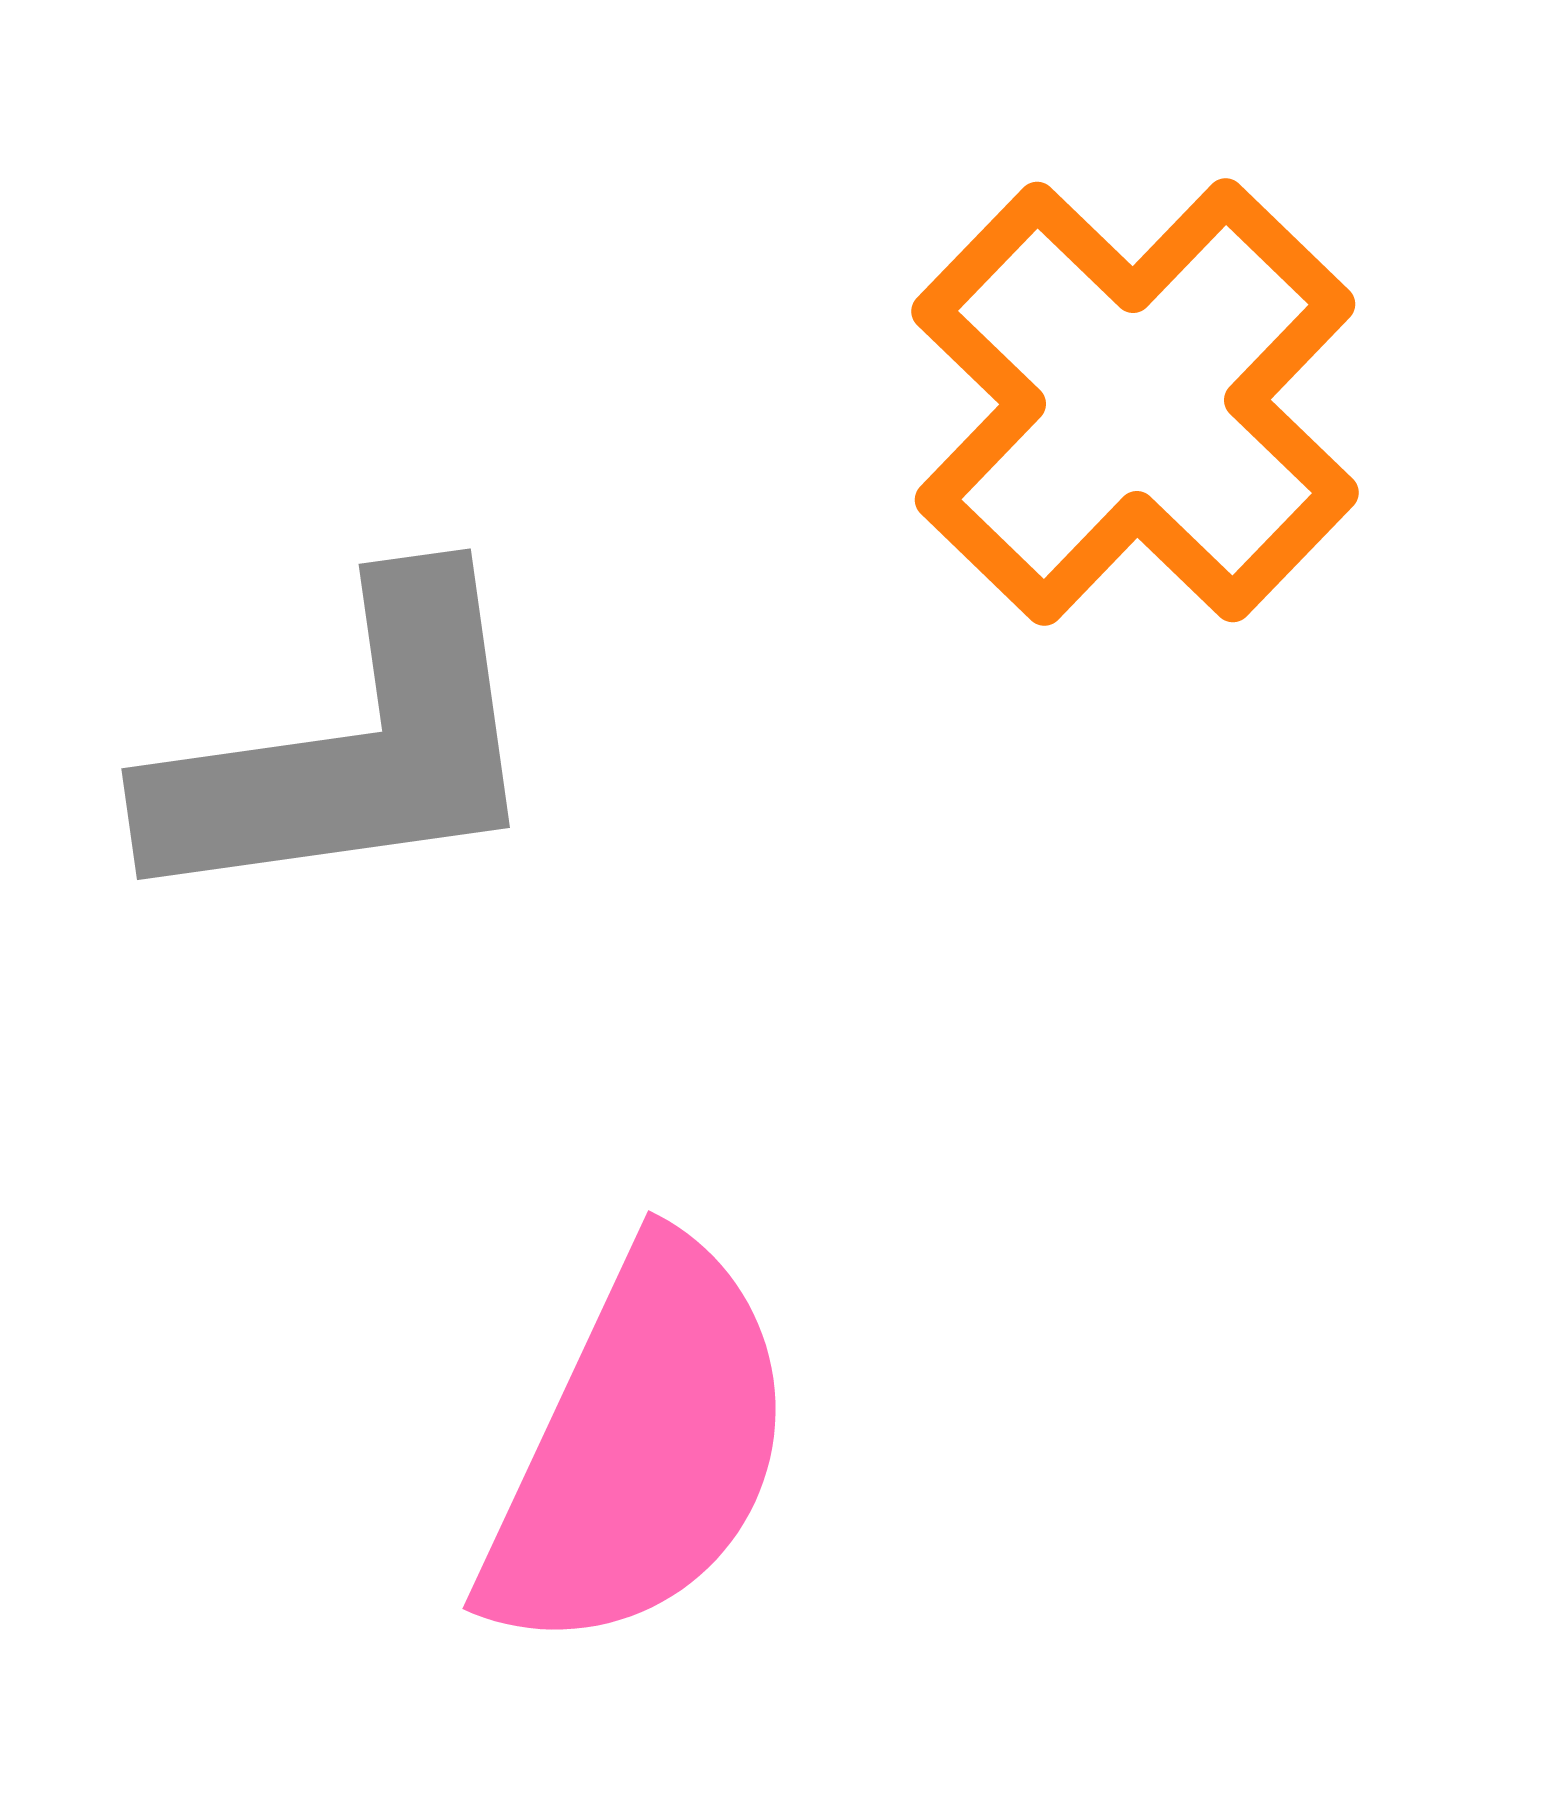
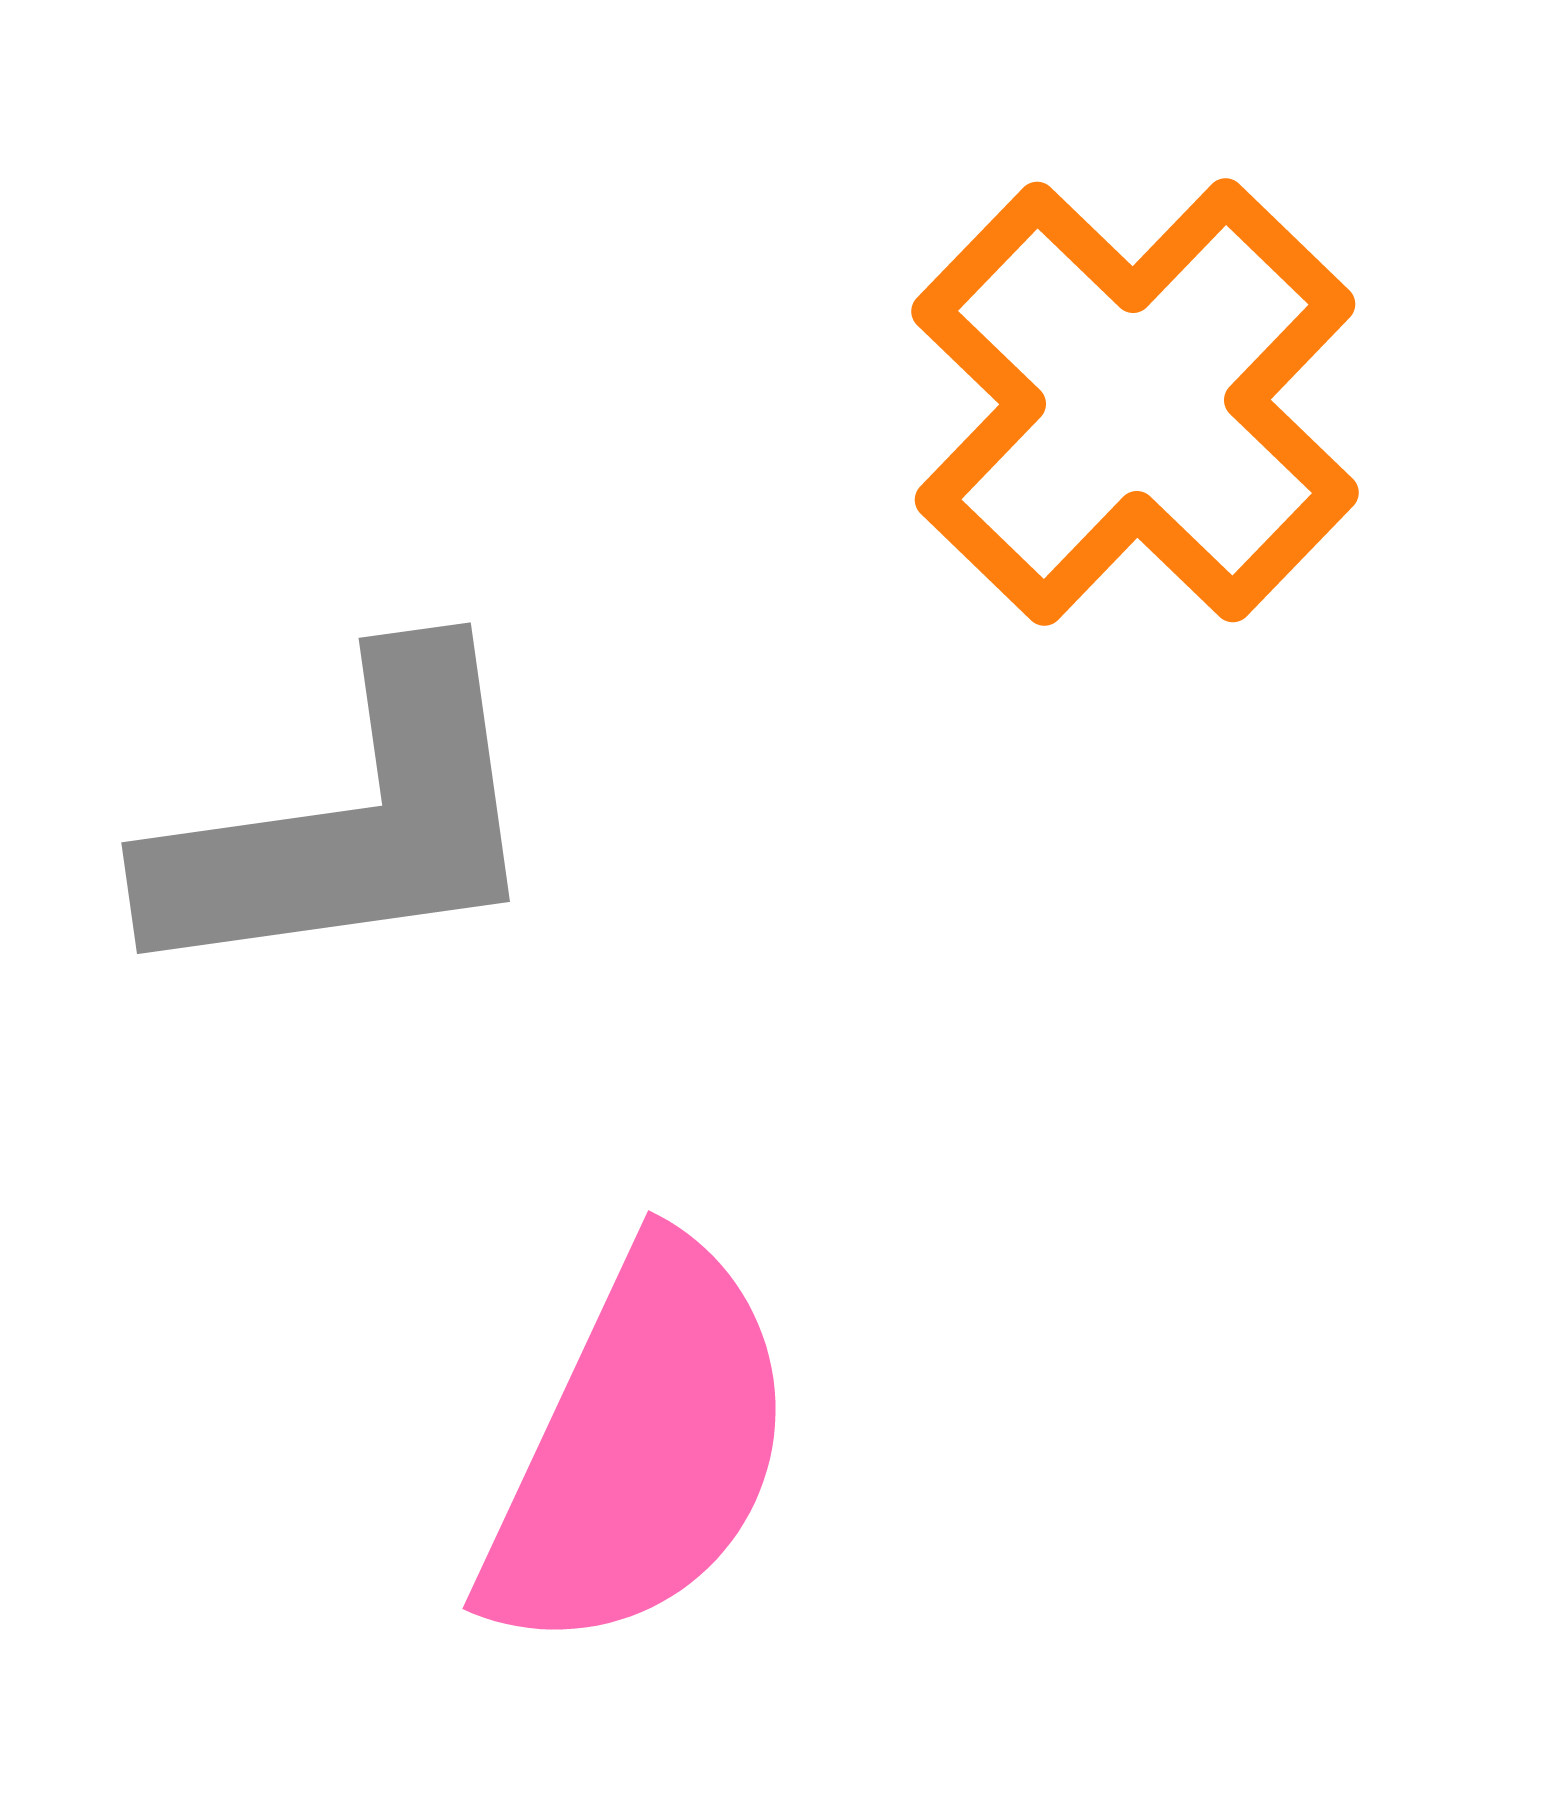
gray L-shape: moved 74 px down
